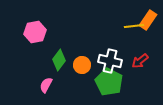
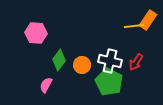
pink hexagon: moved 1 px right, 1 px down; rotated 15 degrees clockwise
red arrow: moved 4 px left, 1 px down; rotated 18 degrees counterclockwise
